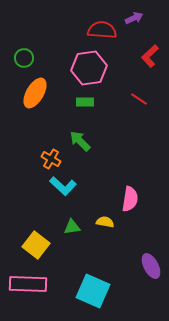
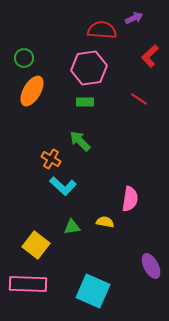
orange ellipse: moved 3 px left, 2 px up
